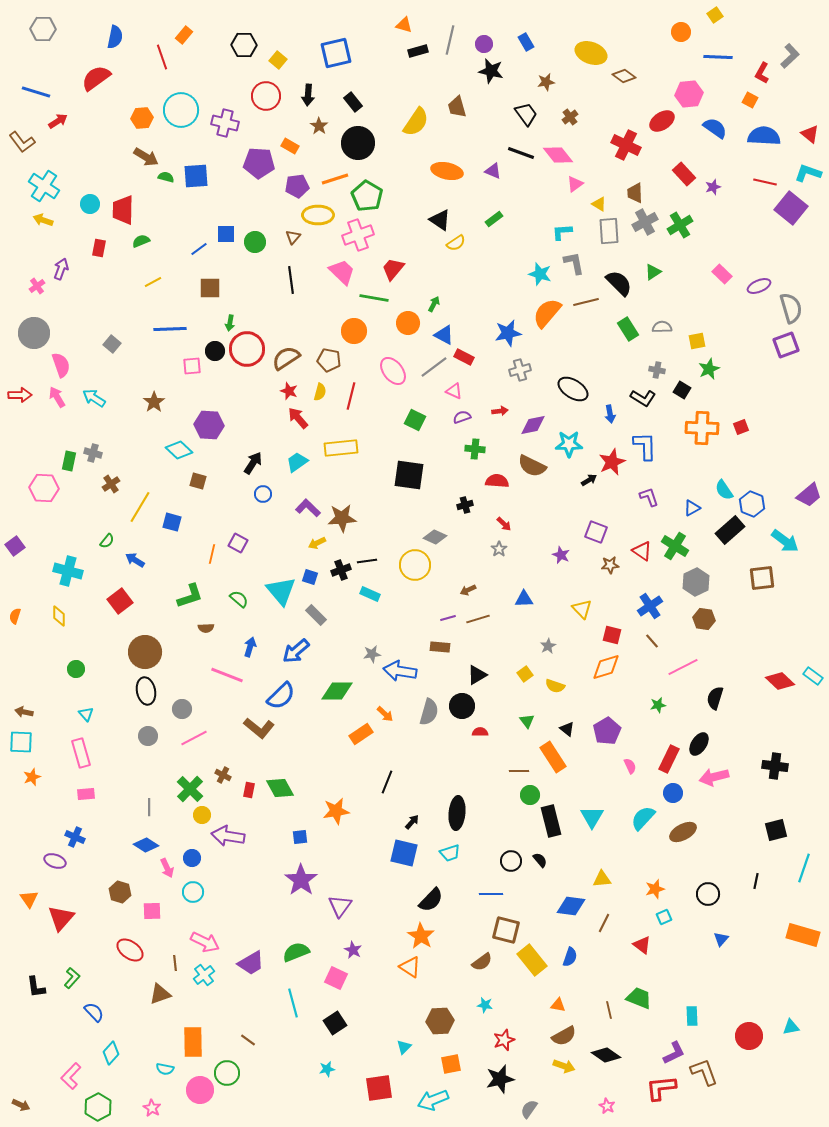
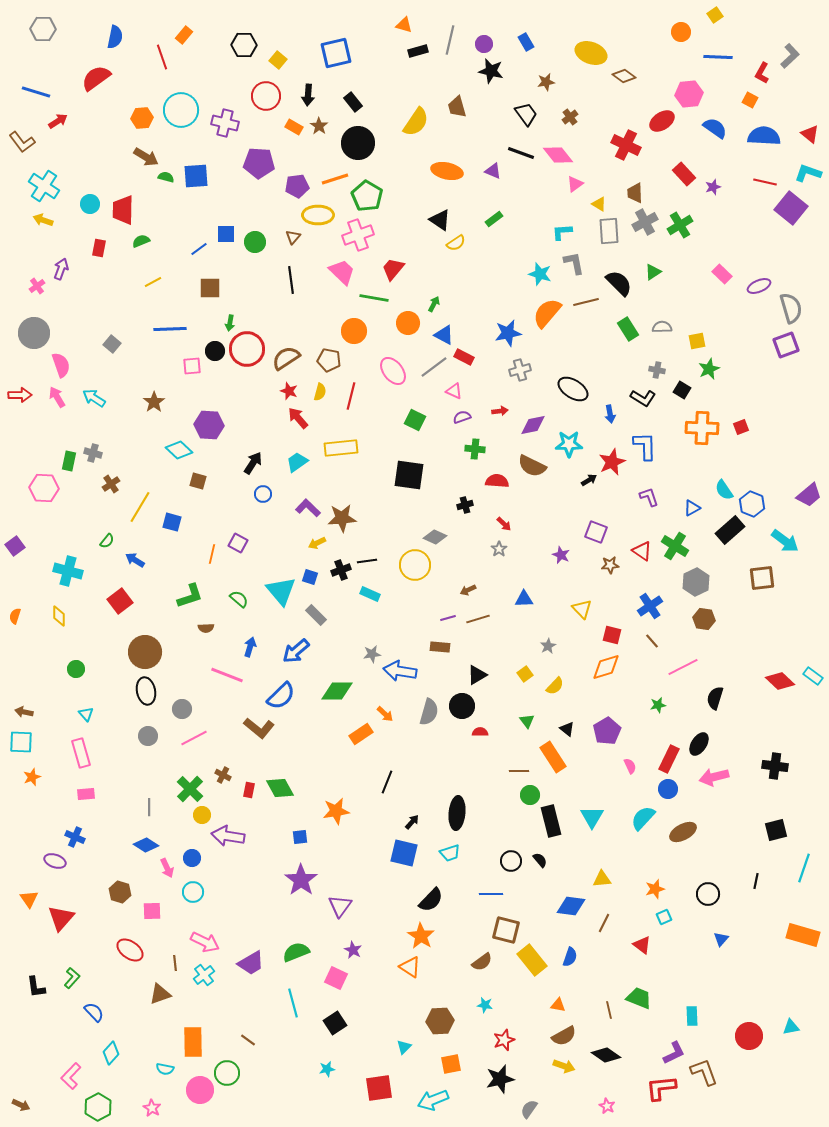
orange rectangle at (290, 146): moved 4 px right, 19 px up
yellow semicircle at (555, 686): rotated 66 degrees counterclockwise
blue circle at (673, 793): moved 5 px left, 4 px up
